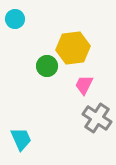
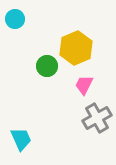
yellow hexagon: moved 3 px right; rotated 16 degrees counterclockwise
gray cross: rotated 28 degrees clockwise
